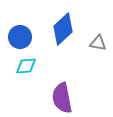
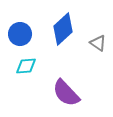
blue circle: moved 3 px up
gray triangle: rotated 24 degrees clockwise
purple semicircle: moved 4 px right, 5 px up; rotated 32 degrees counterclockwise
